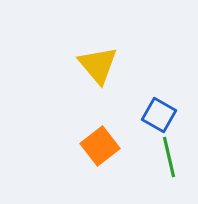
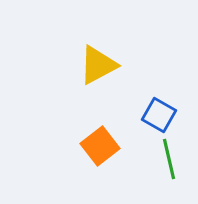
yellow triangle: rotated 42 degrees clockwise
green line: moved 2 px down
